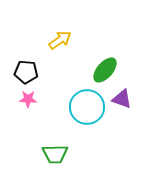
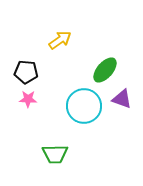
cyan circle: moved 3 px left, 1 px up
